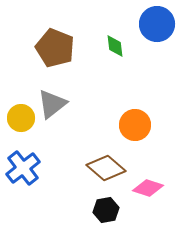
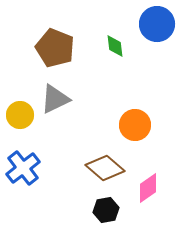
gray triangle: moved 3 px right, 5 px up; rotated 12 degrees clockwise
yellow circle: moved 1 px left, 3 px up
brown diamond: moved 1 px left
pink diamond: rotated 52 degrees counterclockwise
